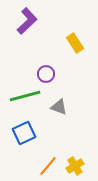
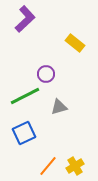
purple L-shape: moved 2 px left, 2 px up
yellow rectangle: rotated 18 degrees counterclockwise
green line: rotated 12 degrees counterclockwise
gray triangle: rotated 36 degrees counterclockwise
